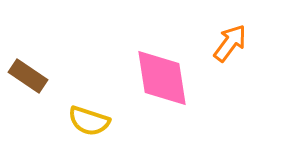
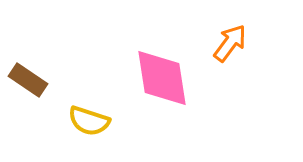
brown rectangle: moved 4 px down
